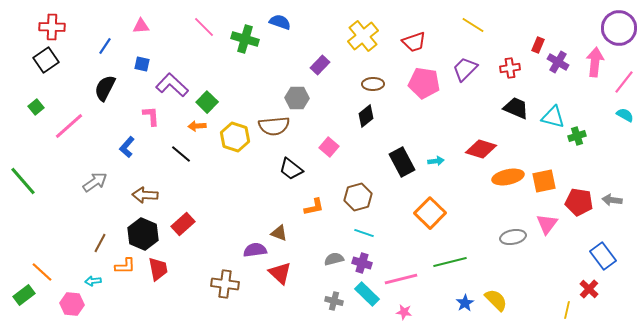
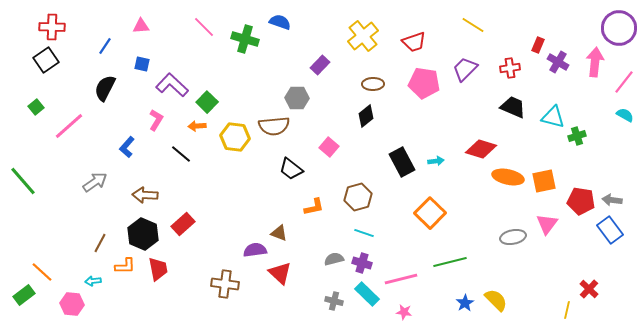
black trapezoid at (516, 108): moved 3 px left, 1 px up
pink L-shape at (151, 116): moved 5 px right, 4 px down; rotated 35 degrees clockwise
yellow hexagon at (235, 137): rotated 12 degrees counterclockwise
orange ellipse at (508, 177): rotated 24 degrees clockwise
red pentagon at (579, 202): moved 2 px right, 1 px up
blue rectangle at (603, 256): moved 7 px right, 26 px up
